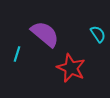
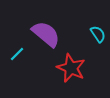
purple semicircle: moved 1 px right
cyan line: rotated 28 degrees clockwise
